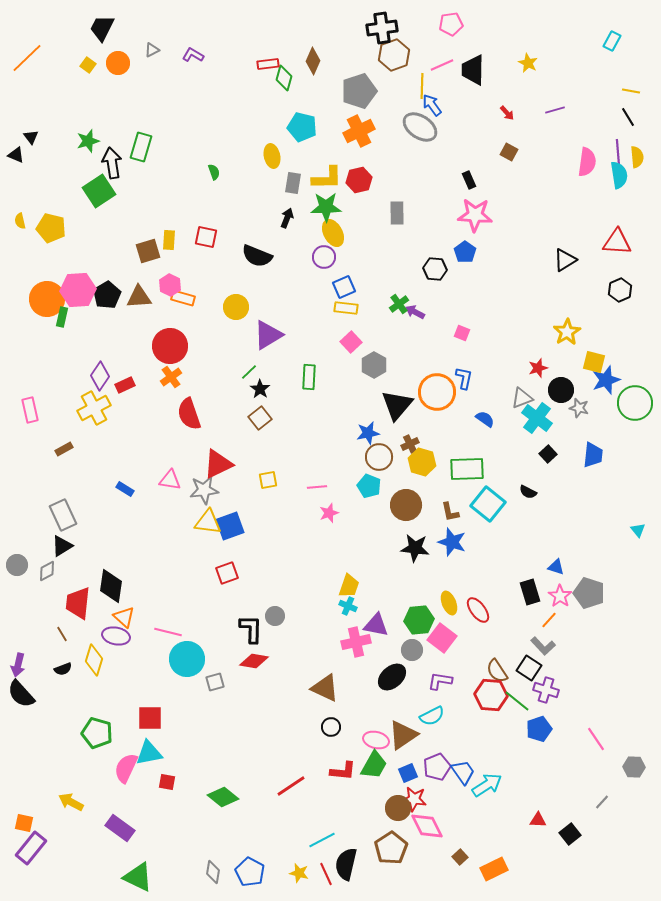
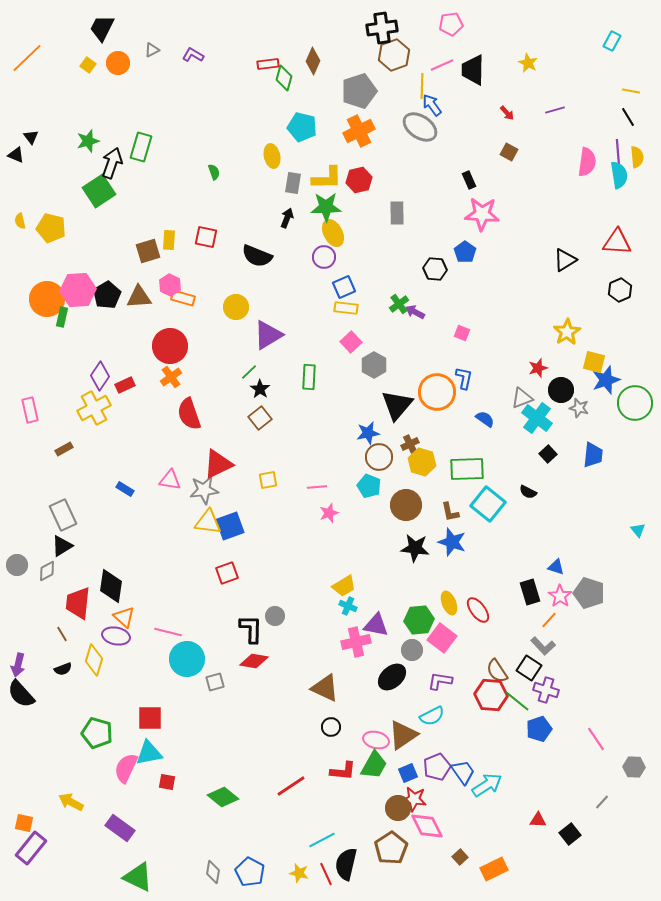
black arrow at (112, 163): rotated 28 degrees clockwise
pink star at (475, 215): moved 7 px right, 1 px up
yellow trapezoid at (349, 586): moved 5 px left; rotated 40 degrees clockwise
